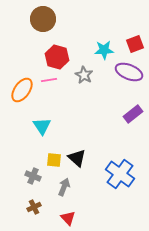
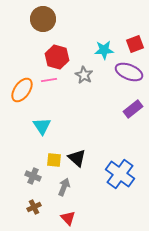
purple rectangle: moved 5 px up
